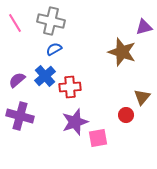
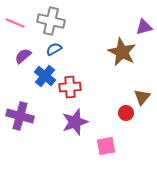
pink line: rotated 36 degrees counterclockwise
brown star: rotated 8 degrees clockwise
blue cross: rotated 10 degrees counterclockwise
purple semicircle: moved 6 px right, 24 px up
red circle: moved 2 px up
pink square: moved 8 px right, 8 px down
